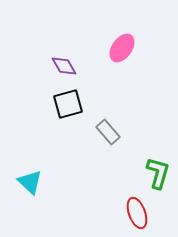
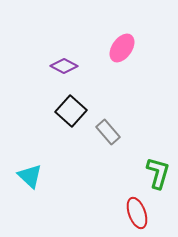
purple diamond: rotated 32 degrees counterclockwise
black square: moved 3 px right, 7 px down; rotated 32 degrees counterclockwise
cyan triangle: moved 6 px up
